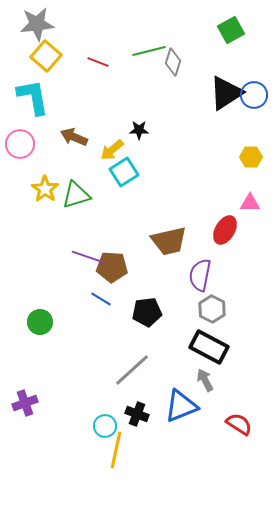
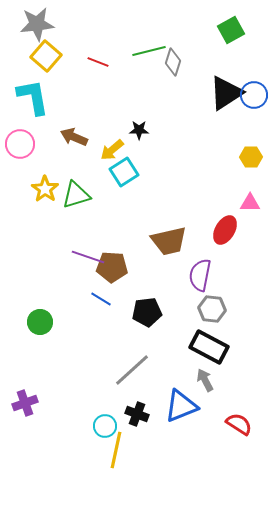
gray hexagon: rotated 20 degrees counterclockwise
